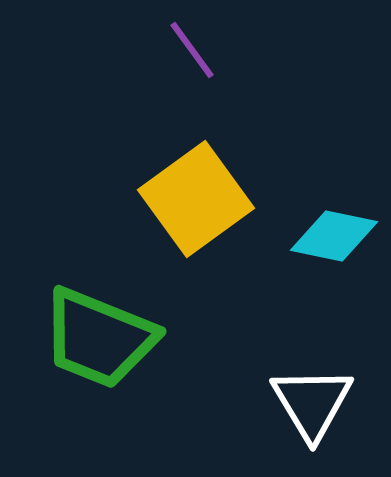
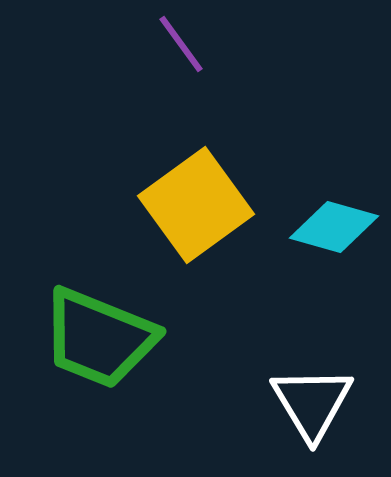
purple line: moved 11 px left, 6 px up
yellow square: moved 6 px down
cyan diamond: moved 9 px up; rotated 4 degrees clockwise
